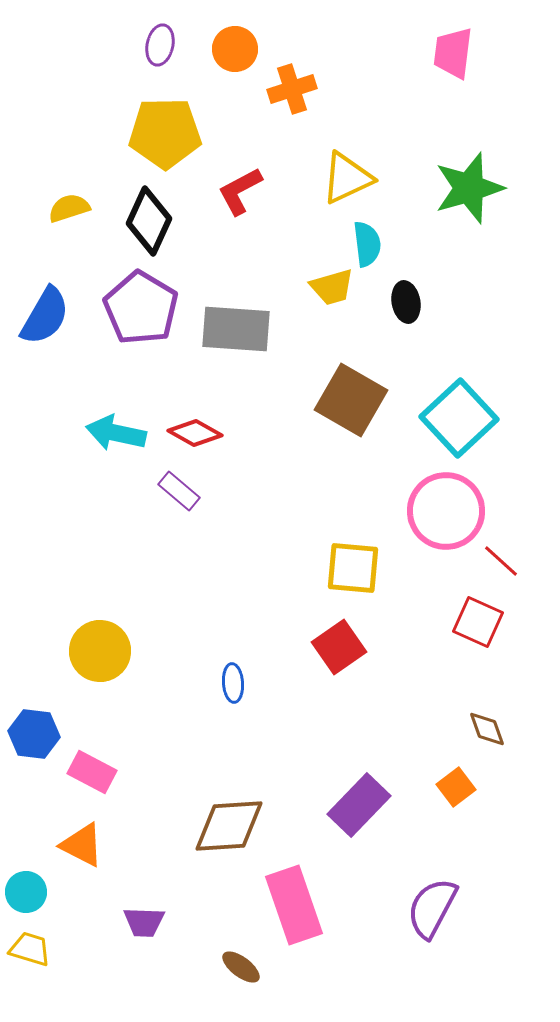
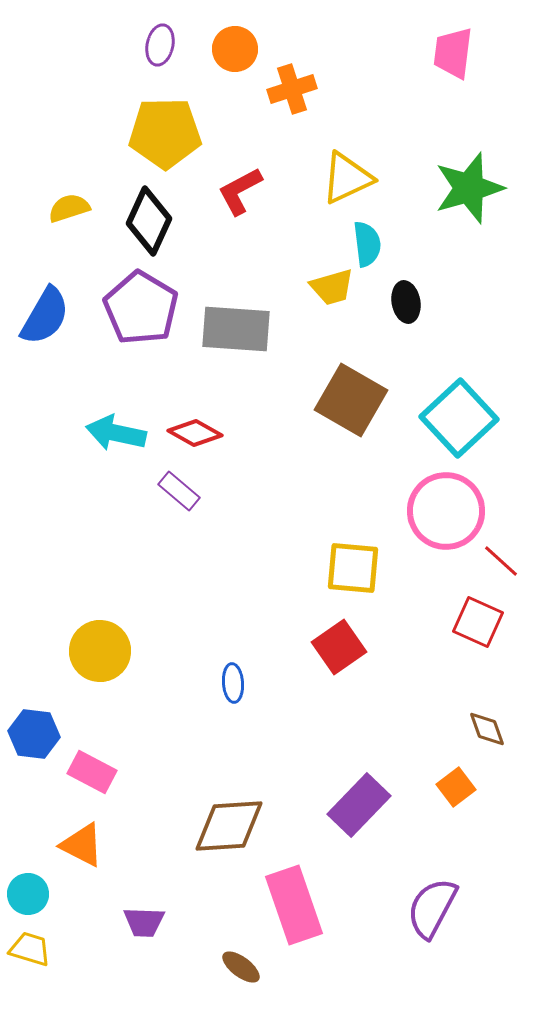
cyan circle at (26, 892): moved 2 px right, 2 px down
